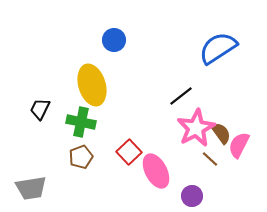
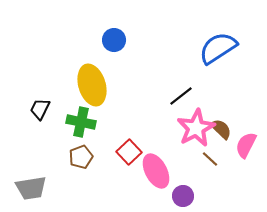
brown semicircle: moved 4 px up; rotated 10 degrees counterclockwise
pink semicircle: moved 7 px right
purple circle: moved 9 px left
